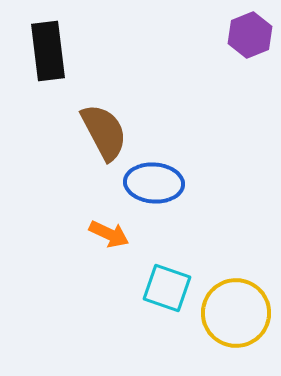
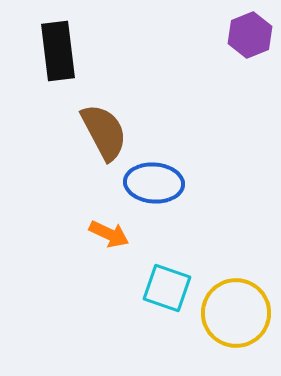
black rectangle: moved 10 px right
